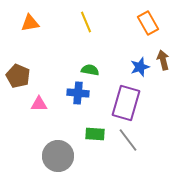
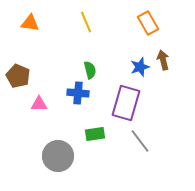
orange triangle: rotated 18 degrees clockwise
green semicircle: rotated 66 degrees clockwise
green rectangle: rotated 12 degrees counterclockwise
gray line: moved 12 px right, 1 px down
